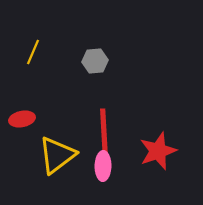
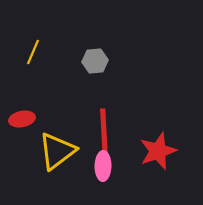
yellow triangle: moved 4 px up
